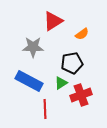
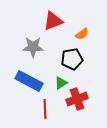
red triangle: rotated 10 degrees clockwise
black pentagon: moved 4 px up
red cross: moved 4 px left, 4 px down
